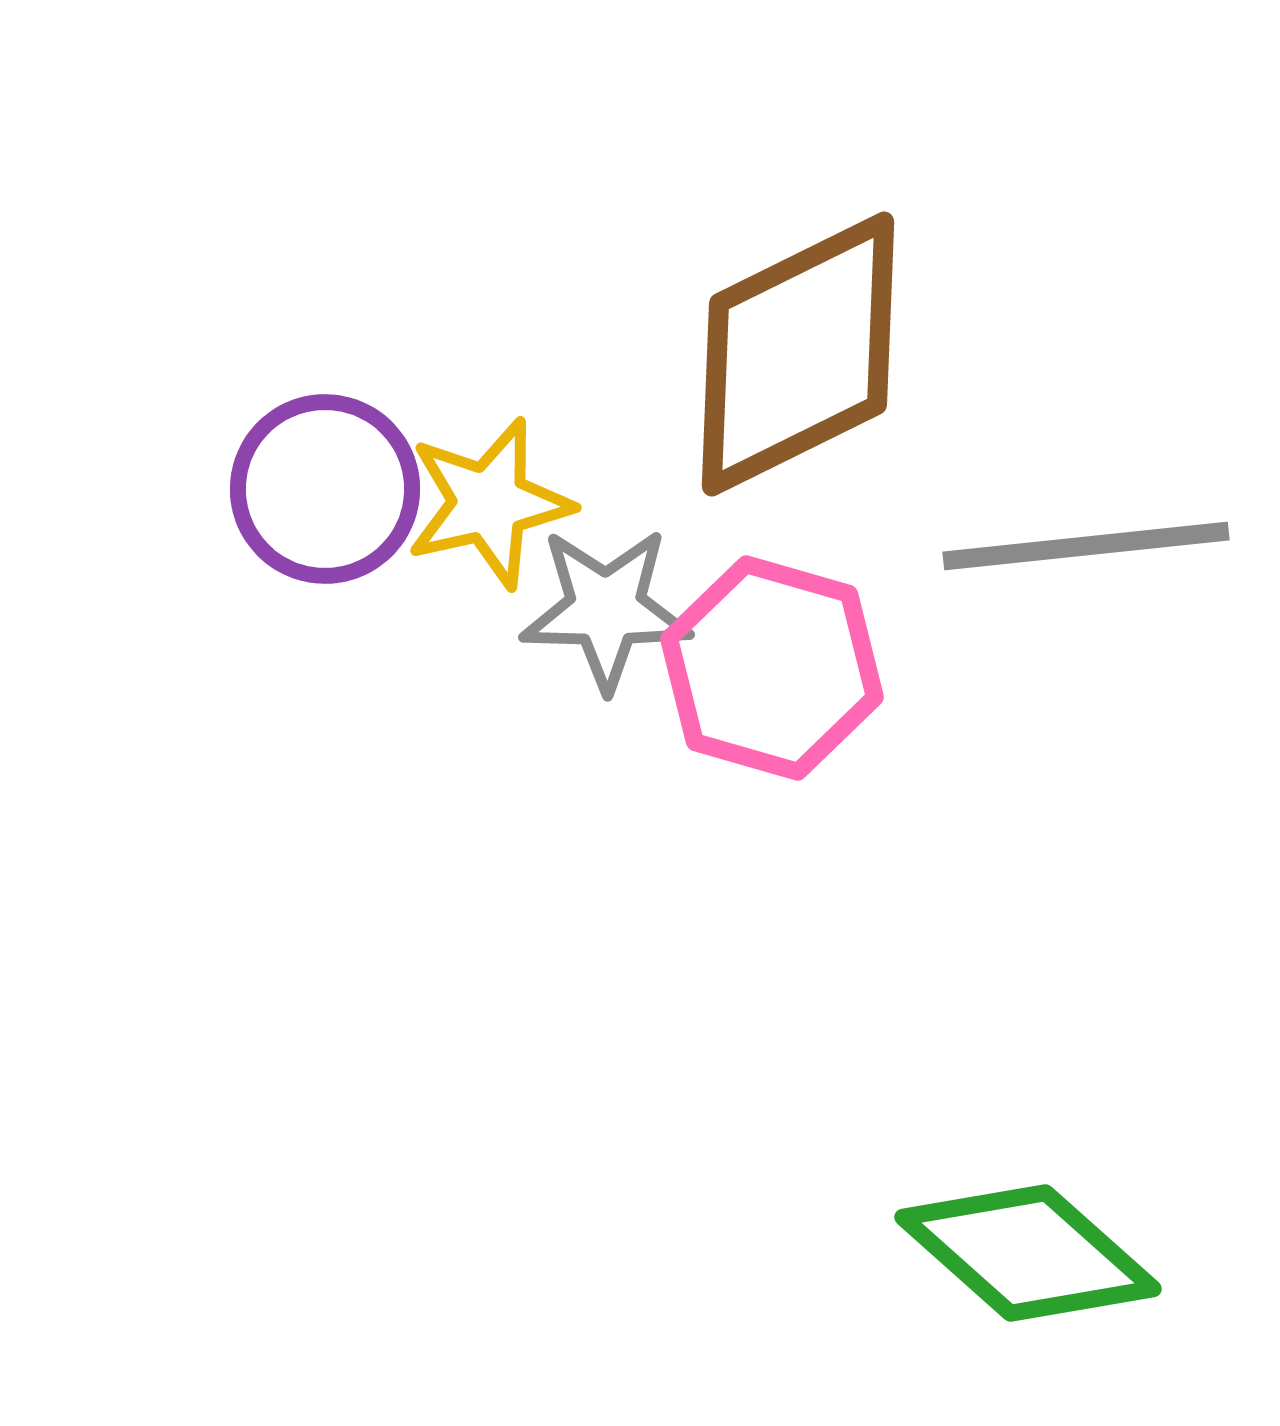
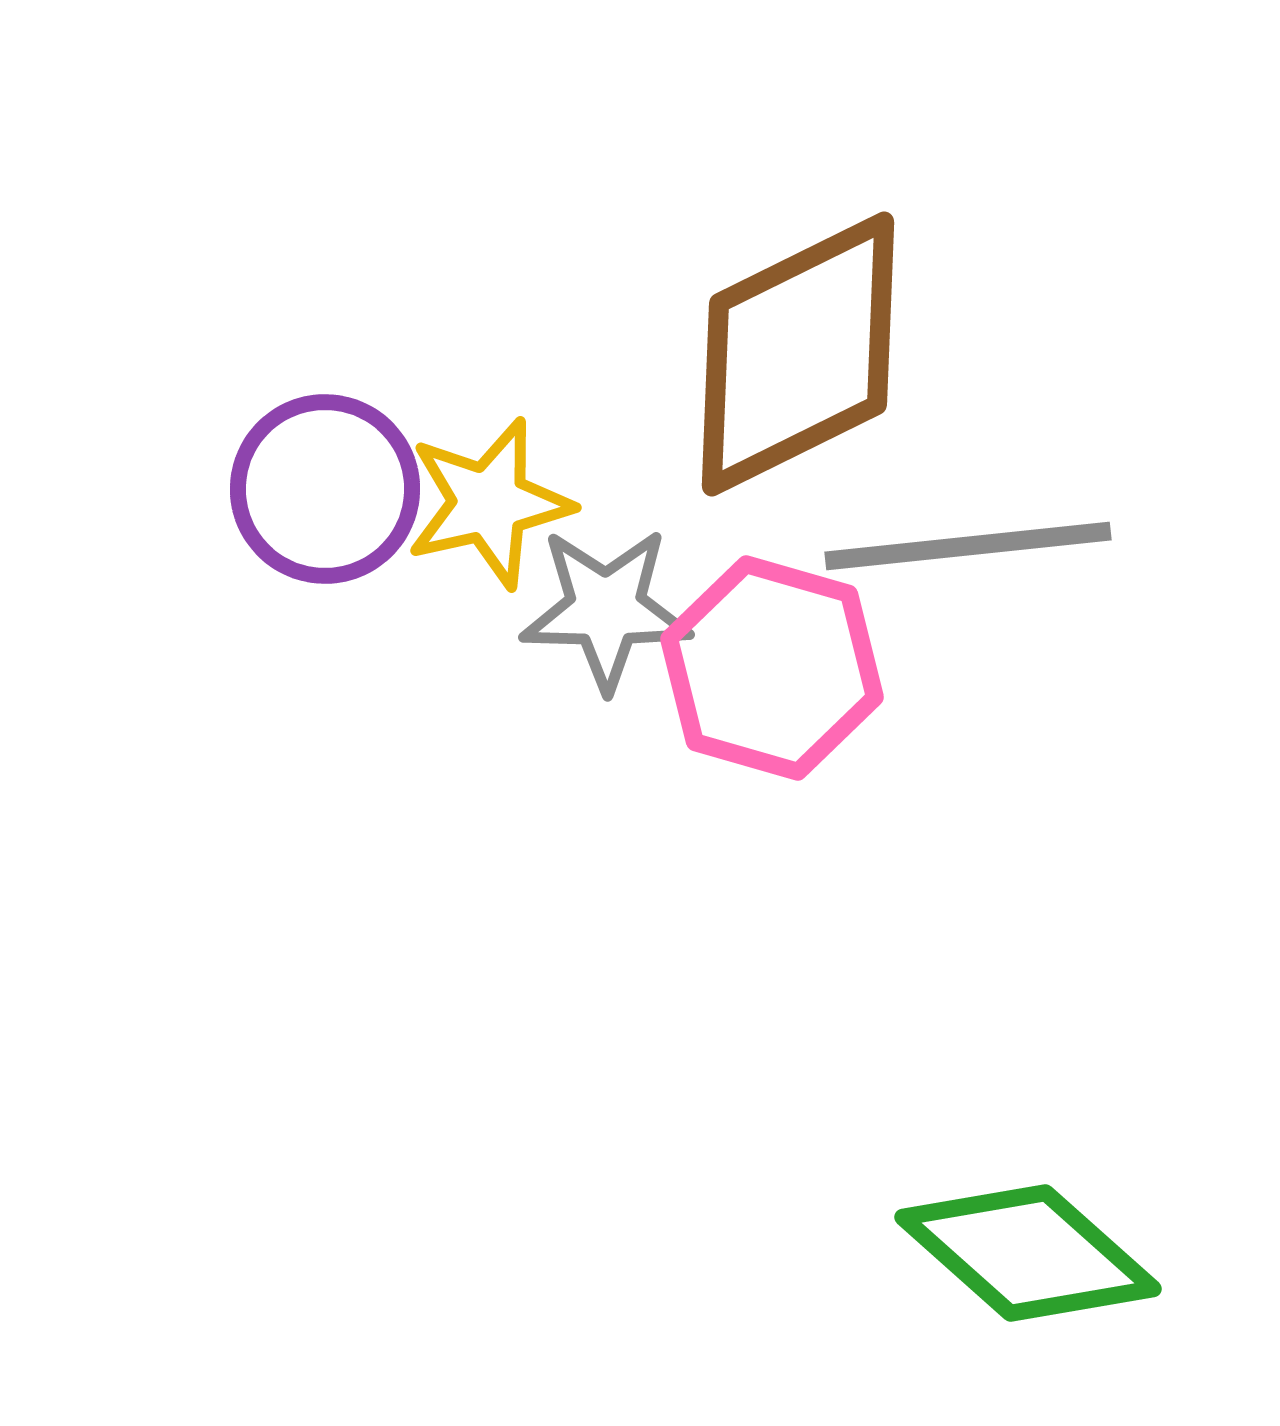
gray line: moved 118 px left
